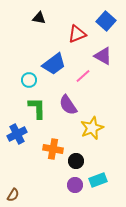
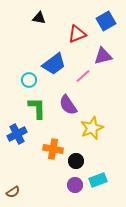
blue square: rotated 18 degrees clockwise
purple triangle: rotated 42 degrees counterclockwise
brown semicircle: moved 3 px up; rotated 24 degrees clockwise
